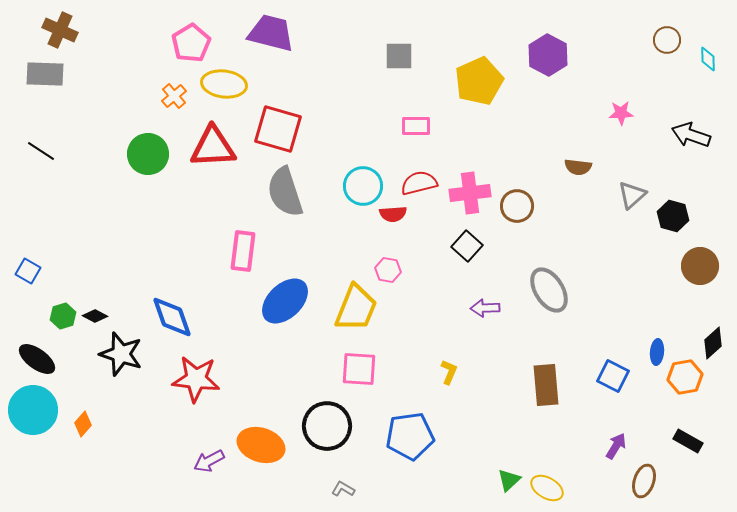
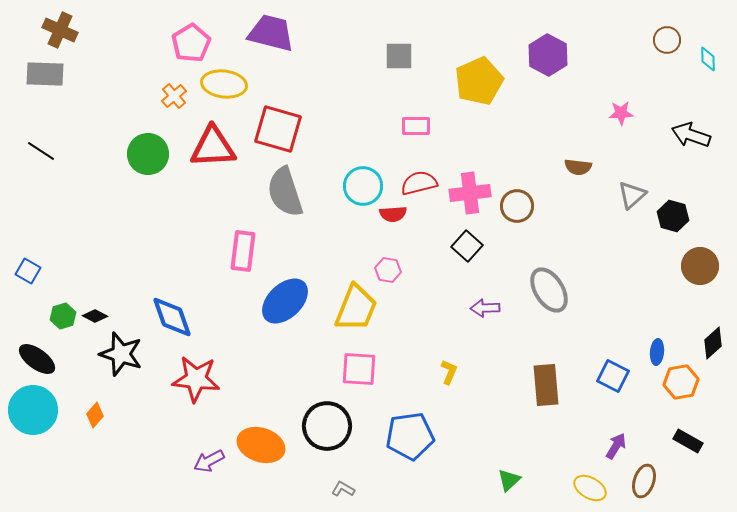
orange hexagon at (685, 377): moved 4 px left, 5 px down
orange diamond at (83, 424): moved 12 px right, 9 px up
yellow ellipse at (547, 488): moved 43 px right
